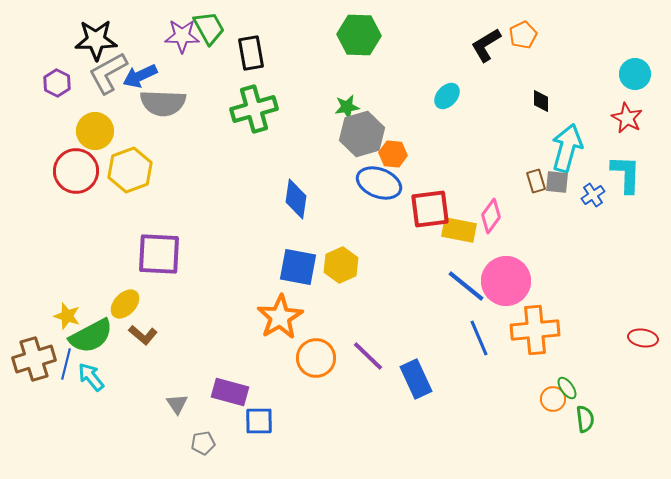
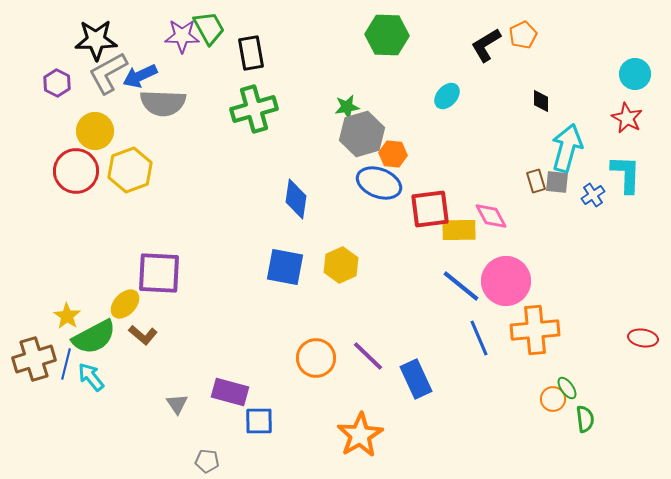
green hexagon at (359, 35): moved 28 px right
pink diamond at (491, 216): rotated 64 degrees counterclockwise
yellow rectangle at (459, 230): rotated 12 degrees counterclockwise
purple square at (159, 254): moved 19 px down
blue square at (298, 267): moved 13 px left
blue line at (466, 286): moved 5 px left
yellow star at (67, 316): rotated 16 degrees clockwise
orange star at (280, 317): moved 80 px right, 118 px down
green semicircle at (91, 336): moved 3 px right, 1 px down
gray pentagon at (203, 443): moved 4 px right, 18 px down; rotated 15 degrees clockwise
